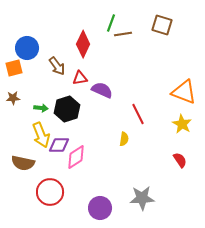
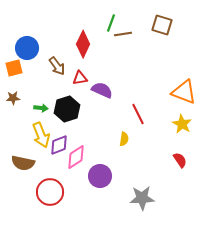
purple diamond: rotated 20 degrees counterclockwise
purple circle: moved 32 px up
